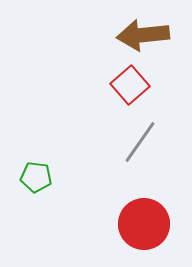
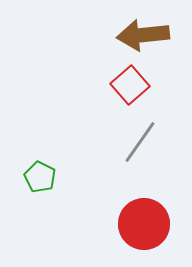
green pentagon: moved 4 px right; rotated 20 degrees clockwise
